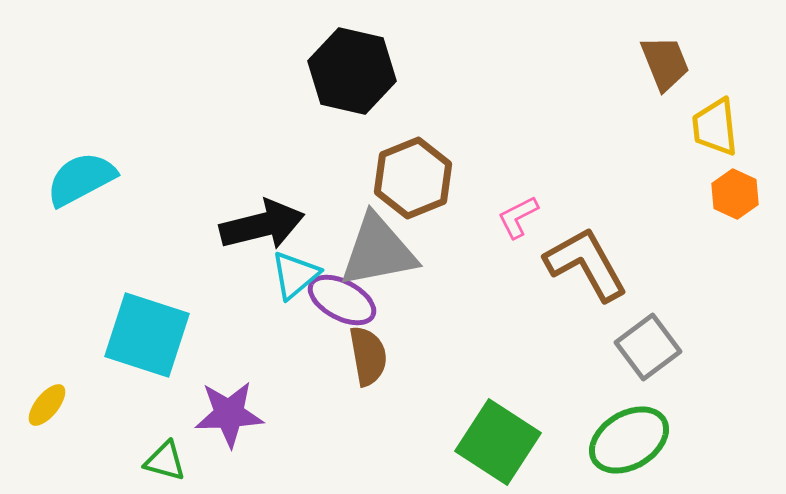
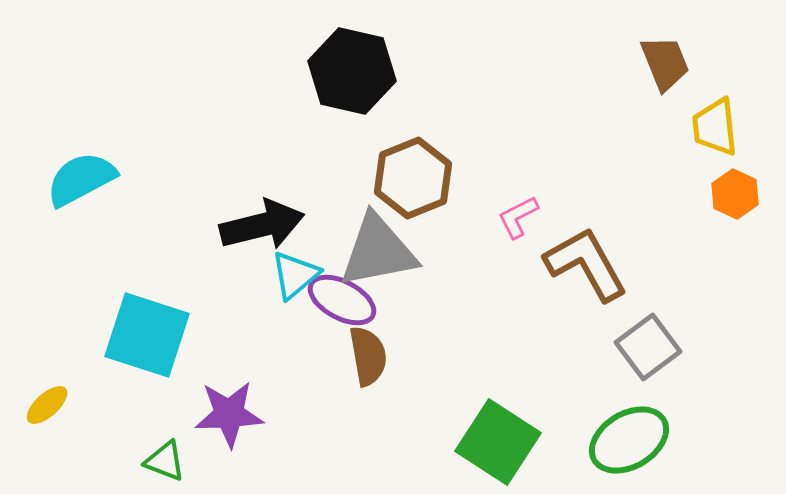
yellow ellipse: rotated 9 degrees clockwise
green triangle: rotated 6 degrees clockwise
